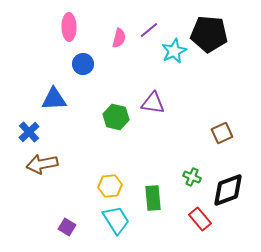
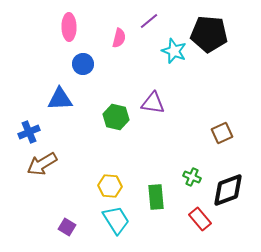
purple line: moved 9 px up
cyan star: rotated 25 degrees counterclockwise
blue triangle: moved 6 px right
blue cross: rotated 20 degrees clockwise
brown arrow: rotated 20 degrees counterclockwise
yellow hexagon: rotated 10 degrees clockwise
green rectangle: moved 3 px right, 1 px up
